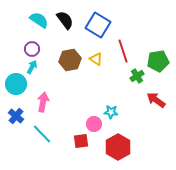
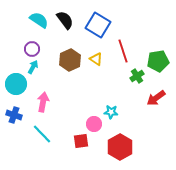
brown hexagon: rotated 15 degrees counterclockwise
cyan arrow: moved 1 px right
red arrow: moved 2 px up; rotated 72 degrees counterclockwise
blue cross: moved 2 px left, 1 px up; rotated 21 degrees counterclockwise
red hexagon: moved 2 px right
